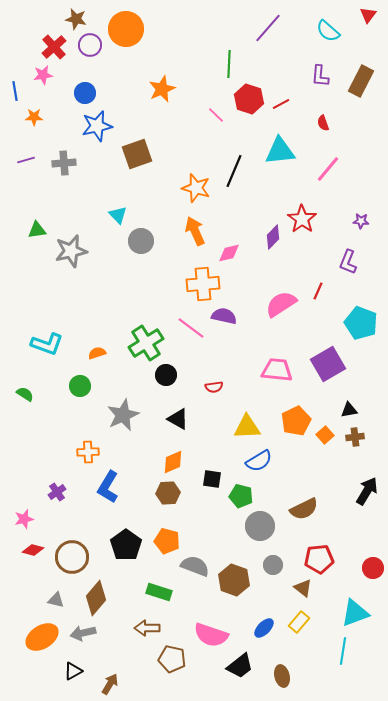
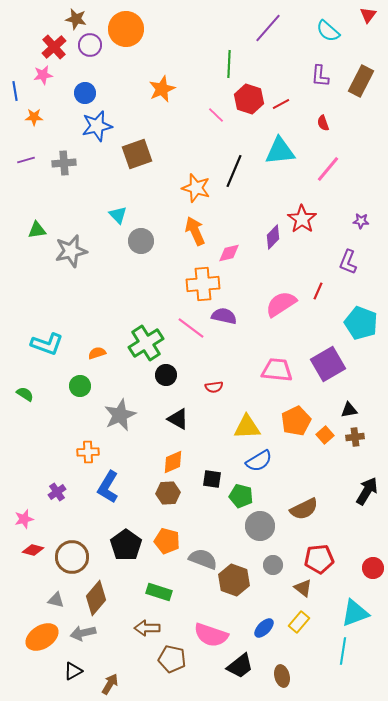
gray star at (123, 415): moved 3 px left
gray semicircle at (195, 566): moved 8 px right, 7 px up
